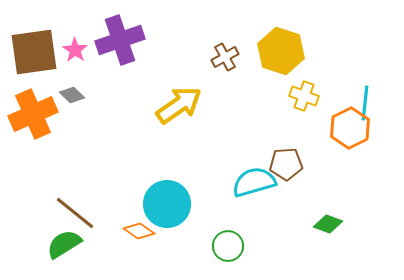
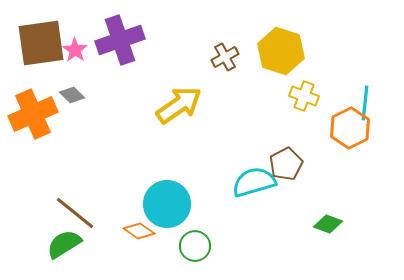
brown square: moved 7 px right, 9 px up
brown pentagon: rotated 24 degrees counterclockwise
green circle: moved 33 px left
